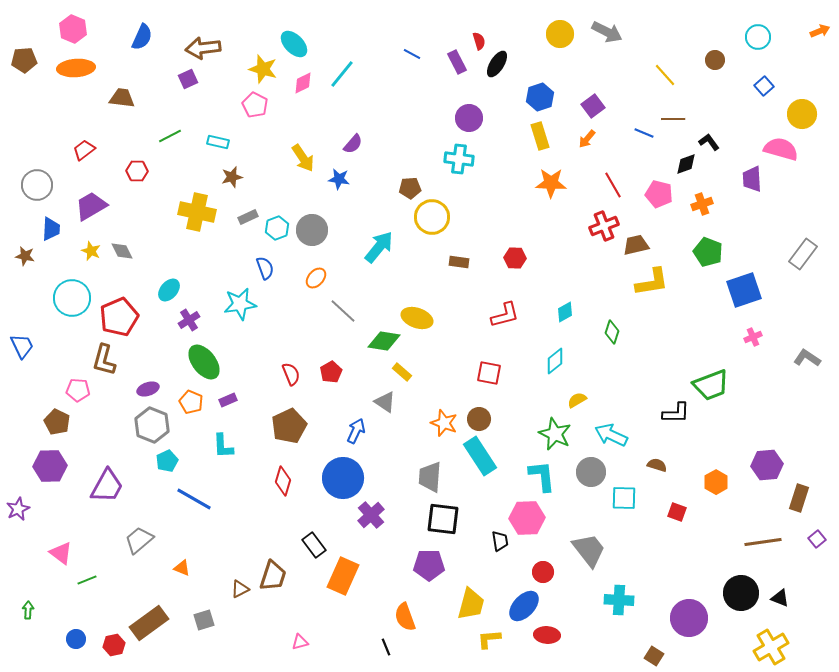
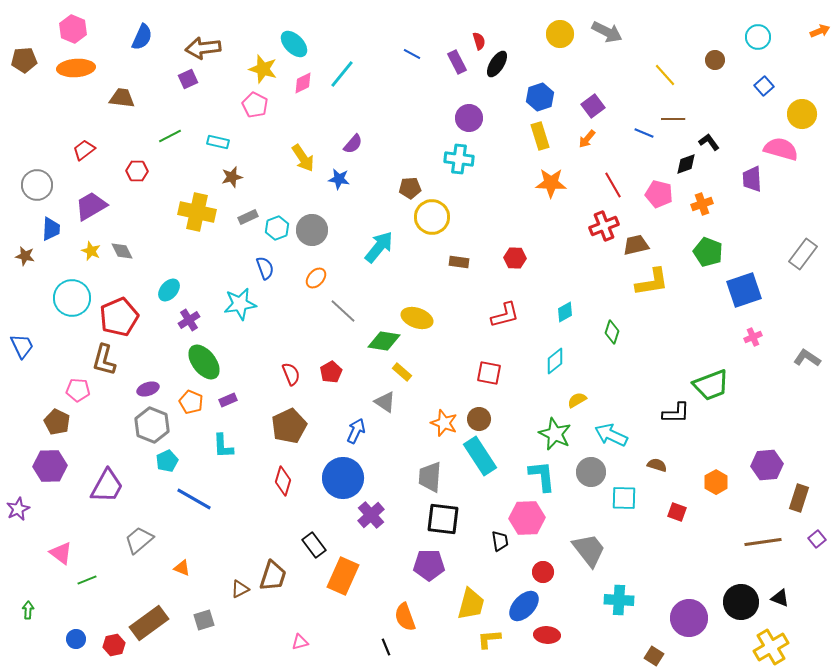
black circle at (741, 593): moved 9 px down
